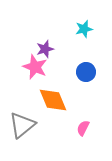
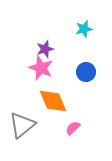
pink star: moved 6 px right, 1 px down
orange diamond: moved 1 px down
pink semicircle: moved 10 px left; rotated 21 degrees clockwise
